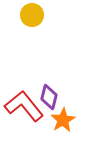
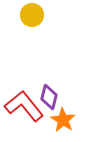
orange star: rotated 10 degrees counterclockwise
